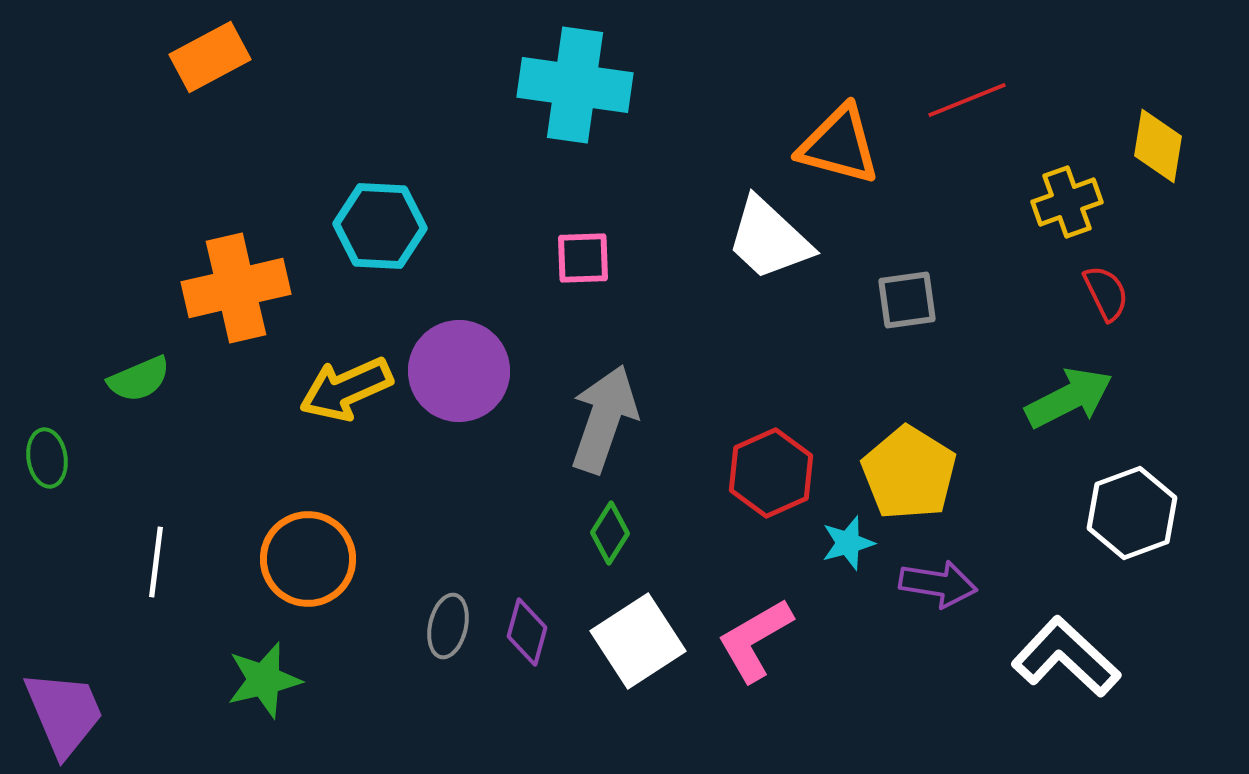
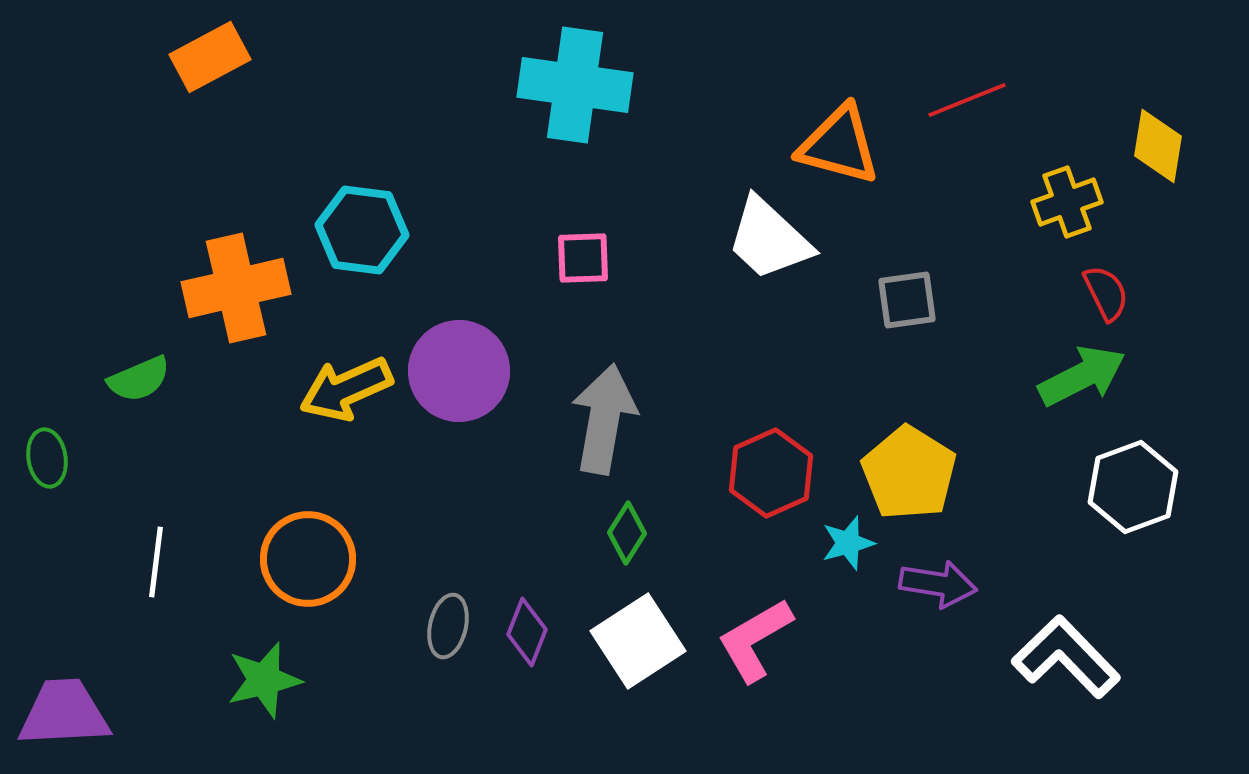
cyan hexagon: moved 18 px left, 4 px down; rotated 4 degrees clockwise
green arrow: moved 13 px right, 22 px up
gray arrow: rotated 9 degrees counterclockwise
white hexagon: moved 1 px right, 26 px up
green diamond: moved 17 px right
purple diamond: rotated 6 degrees clockwise
white L-shape: rotated 3 degrees clockwise
purple trapezoid: rotated 70 degrees counterclockwise
